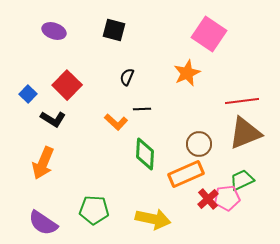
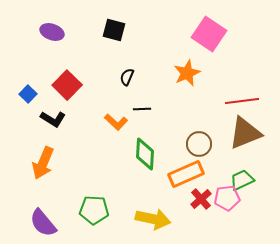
purple ellipse: moved 2 px left, 1 px down
red cross: moved 7 px left
purple semicircle: rotated 16 degrees clockwise
